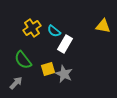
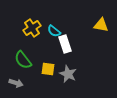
yellow triangle: moved 2 px left, 1 px up
white rectangle: rotated 48 degrees counterclockwise
yellow square: rotated 24 degrees clockwise
gray star: moved 4 px right
gray arrow: rotated 64 degrees clockwise
